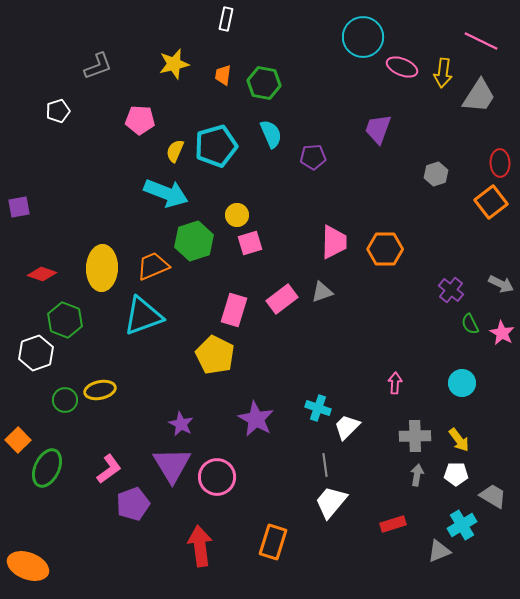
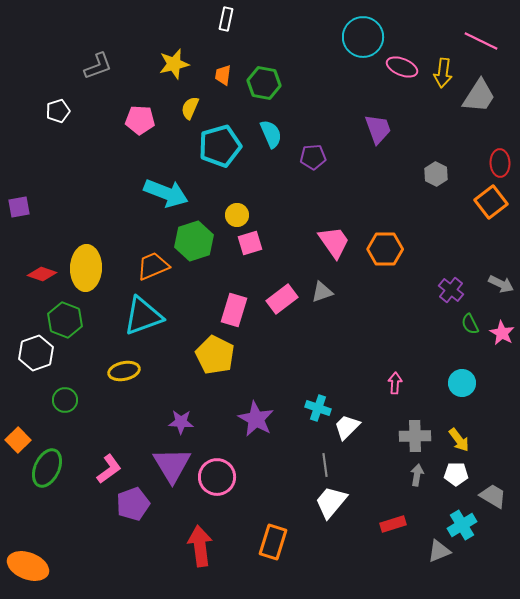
purple trapezoid at (378, 129): rotated 140 degrees clockwise
cyan pentagon at (216, 146): moved 4 px right
yellow semicircle at (175, 151): moved 15 px right, 43 px up
gray hexagon at (436, 174): rotated 15 degrees counterclockwise
pink trapezoid at (334, 242): rotated 36 degrees counterclockwise
yellow ellipse at (102, 268): moved 16 px left
yellow ellipse at (100, 390): moved 24 px right, 19 px up
purple star at (181, 424): moved 2 px up; rotated 25 degrees counterclockwise
